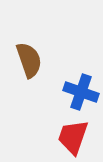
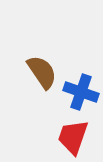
brown semicircle: moved 13 px right, 12 px down; rotated 15 degrees counterclockwise
